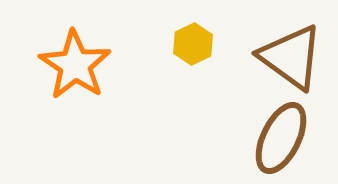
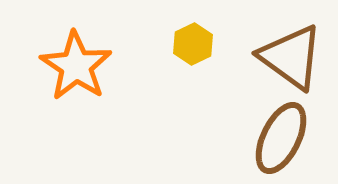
orange star: moved 1 px right, 1 px down
